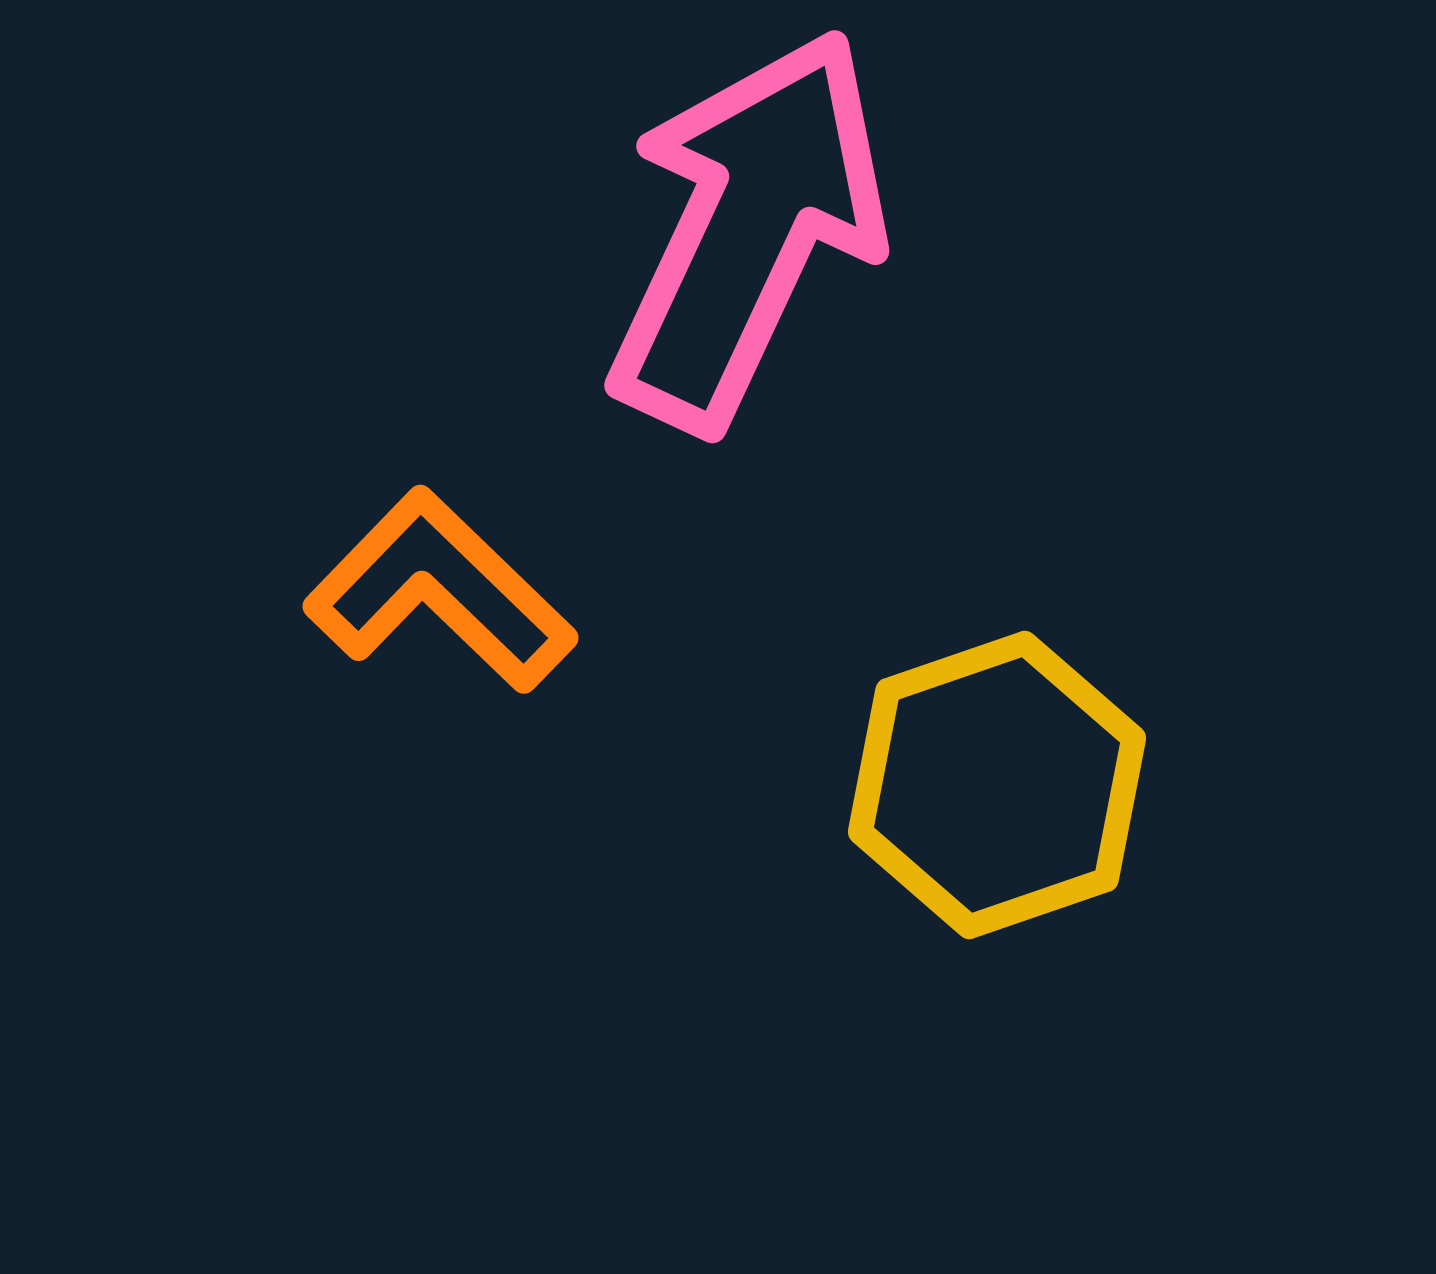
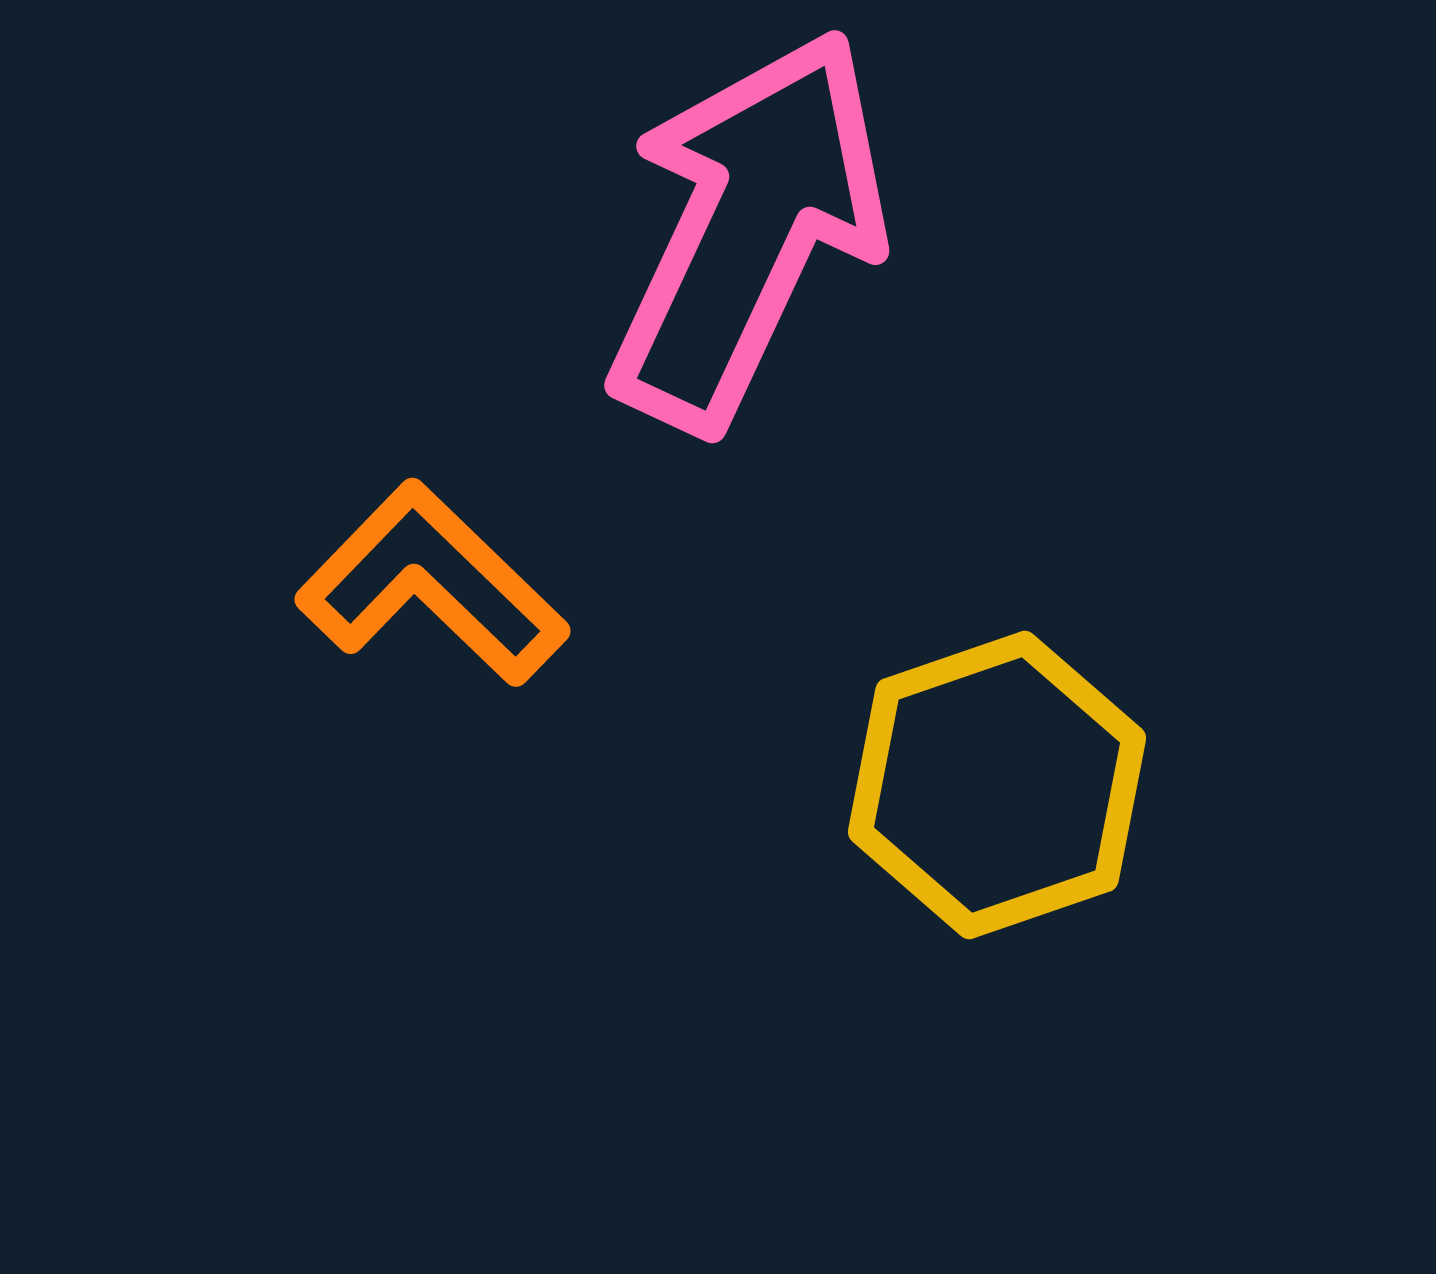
orange L-shape: moved 8 px left, 7 px up
